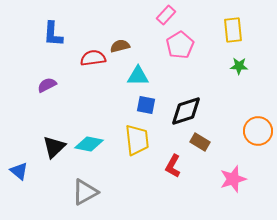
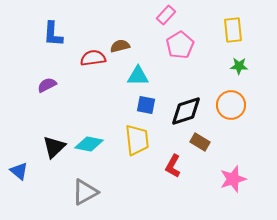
orange circle: moved 27 px left, 26 px up
